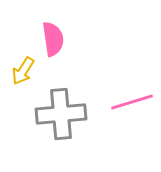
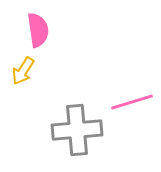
pink semicircle: moved 15 px left, 9 px up
gray cross: moved 16 px right, 16 px down
